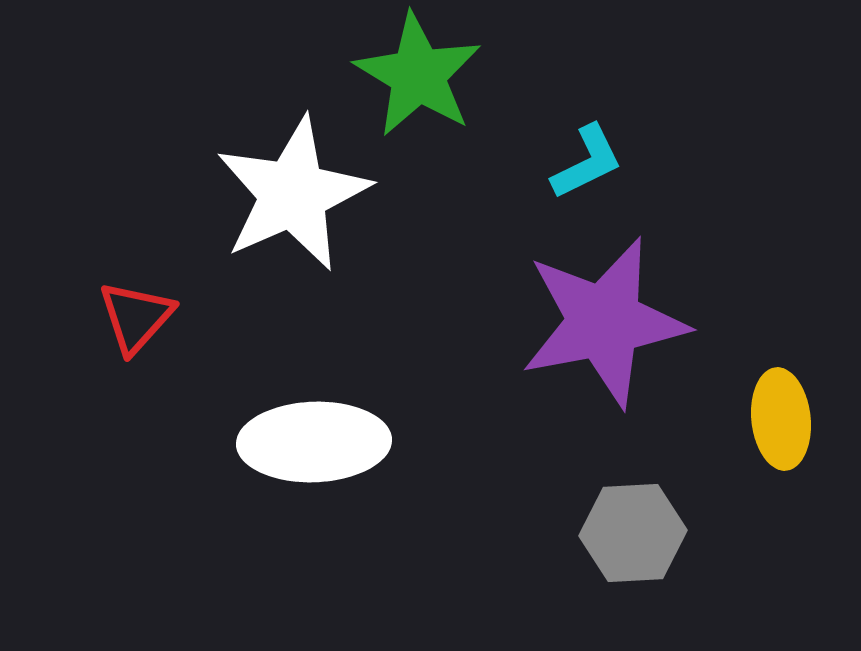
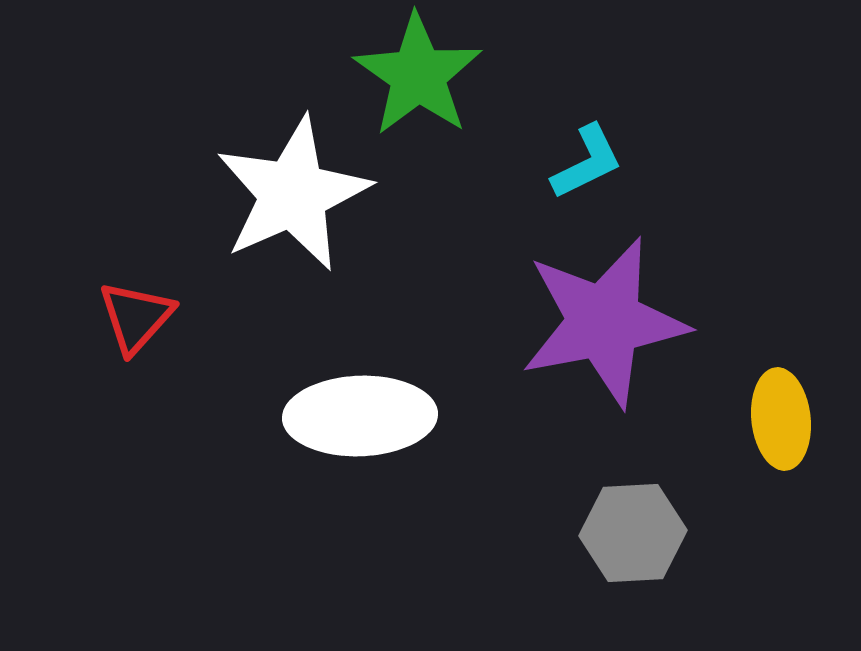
green star: rotated 4 degrees clockwise
white ellipse: moved 46 px right, 26 px up
